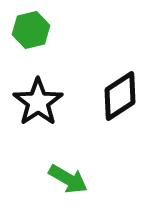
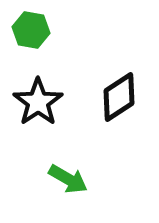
green hexagon: rotated 24 degrees clockwise
black diamond: moved 1 px left, 1 px down
